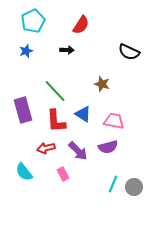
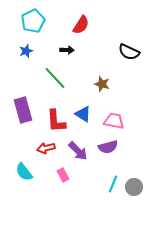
green line: moved 13 px up
pink rectangle: moved 1 px down
